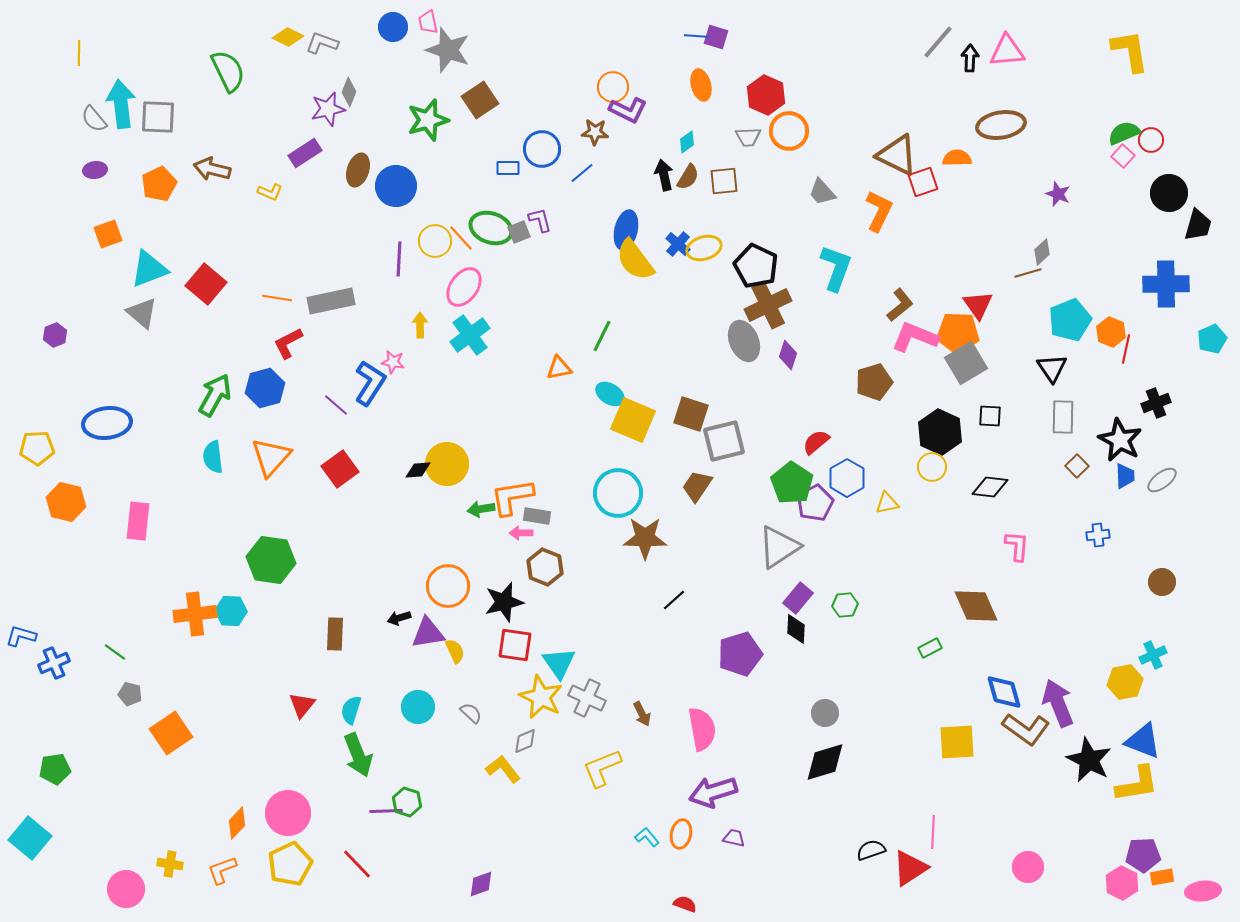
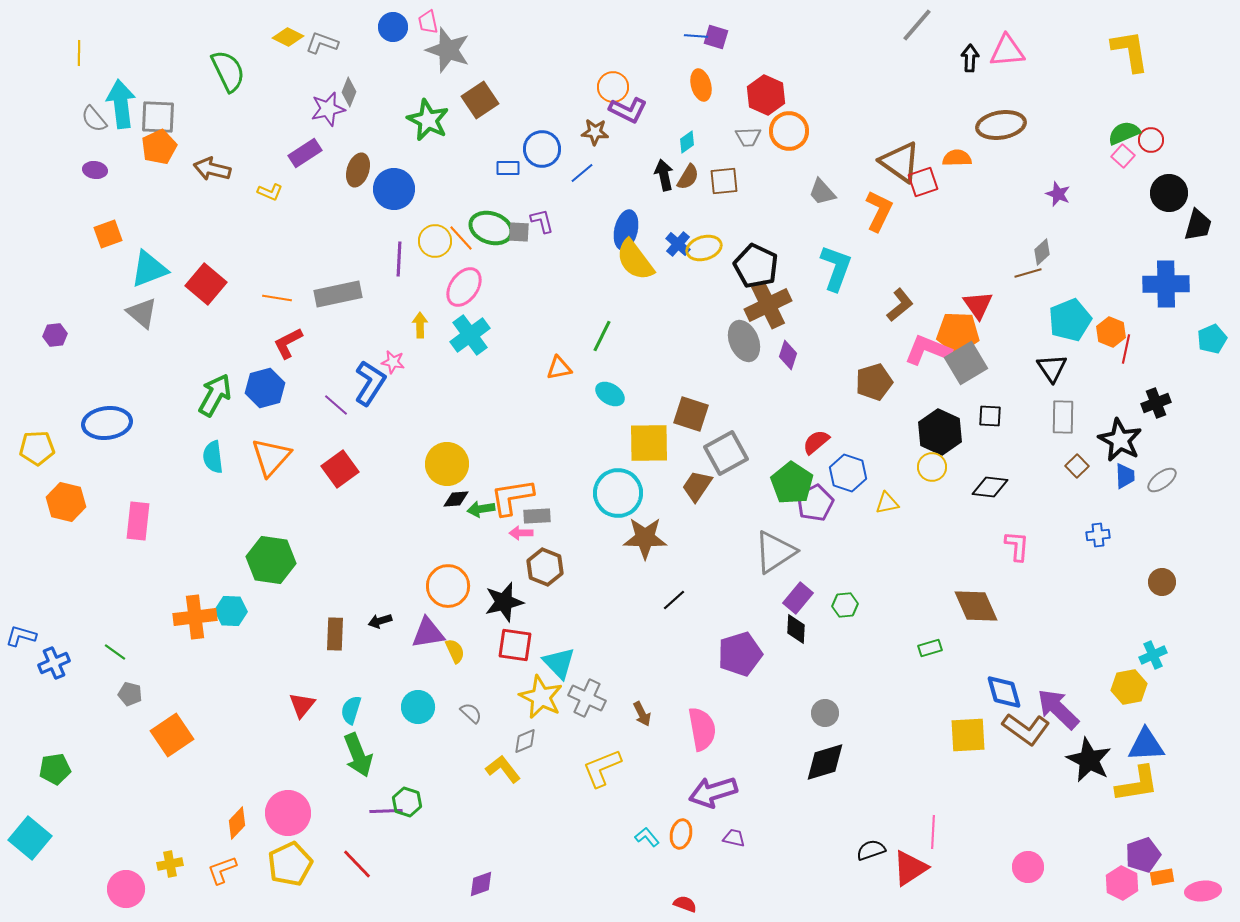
gray line at (938, 42): moved 21 px left, 17 px up
green star at (428, 120): rotated 30 degrees counterclockwise
brown triangle at (897, 155): moved 3 px right, 7 px down; rotated 9 degrees clockwise
purple ellipse at (95, 170): rotated 15 degrees clockwise
orange pentagon at (159, 184): moved 37 px up
blue circle at (396, 186): moved 2 px left, 3 px down
purple L-shape at (540, 220): moved 2 px right, 1 px down
gray square at (519, 232): rotated 25 degrees clockwise
gray rectangle at (331, 301): moved 7 px right, 7 px up
purple hexagon at (55, 335): rotated 15 degrees clockwise
pink L-shape at (915, 337): moved 13 px right, 13 px down
yellow square at (633, 420): moved 16 px right, 23 px down; rotated 24 degrees counterclockwise
gray square at (724, 441): moved 2 px right, 12 px down; rotated 15 degrees counterclockwise
black diamond at (418, 470): moved 38 px right, 29 px down
blue hexagon at (847, 478): moved 1 px right, 5 px up; rotated 12 degrees counterclockwise
gray rectangle at (537, 516): rotated 12 degrees counterclockwise
gray triangle at (779, 547): moved 4 px left, 5 px down
orange cross at (195, 614): moved 3 px down
black arrow at (399, 618): moved 19 px left, 3 px down
green rectangle at (930, 648): rotated 10 degrees clockwise
cyan triangle at (559, 663): rotated 9 degrees counterclockwise
yellow hexagon at (1125, 682): moved 4 px right, 5 px down
purple arrow at (1058, 703): moved 6 px down; rotated 24 degrees counterclockwise
orange square at (171, 733): moved 1 px right, 2 px down
blue triangle at (1143, 741): moved 3 px right, 4 px down; rotated 24 degrees counterclockwise
yellow square at (957, 742): moved 11 px right, 7 px up
purple pentagon at (1143, 855): rotated 16 degrees counterclockwise
yellow cross at (170, 864): rotated 20 degrees counterclockwise
